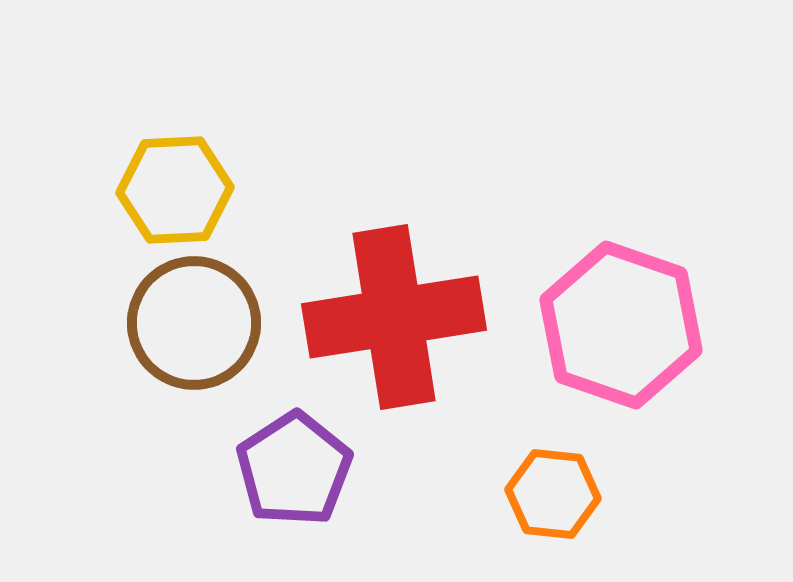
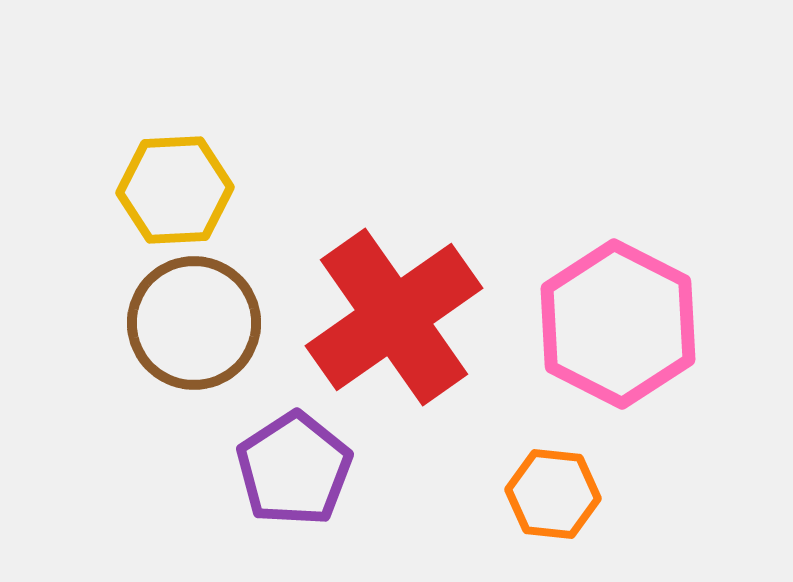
red cross: rotated 26 degrees counterclockwise
pink hexagon: moved 3 px left, 1 px up; rotated 8 degrees clockwise
